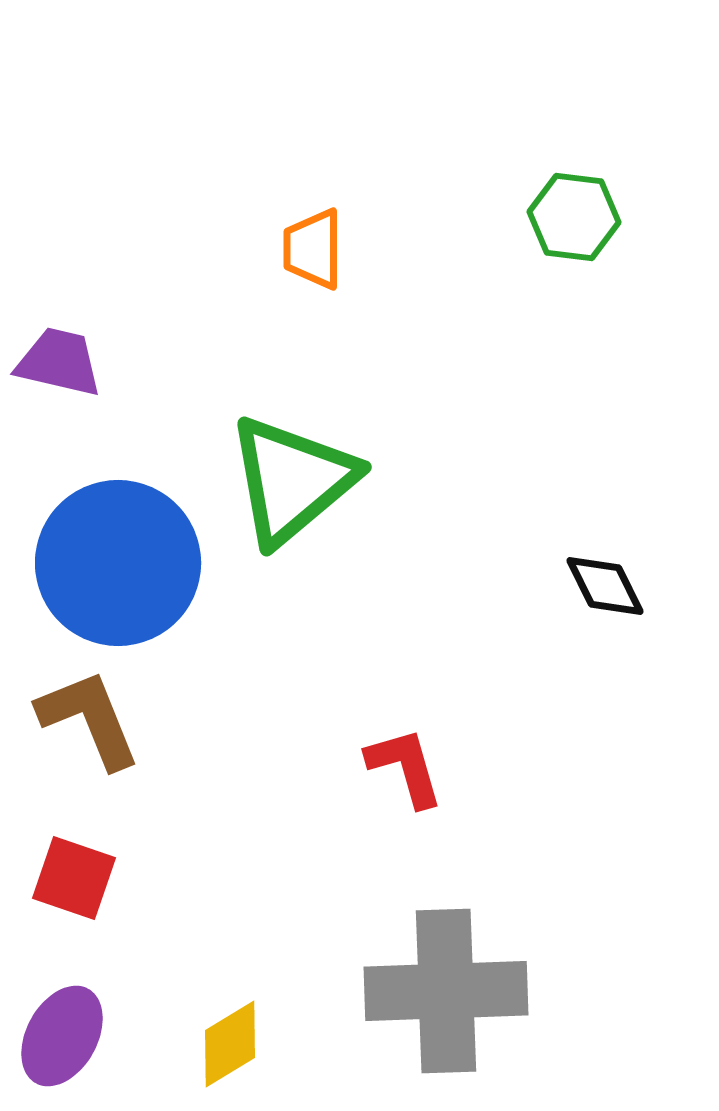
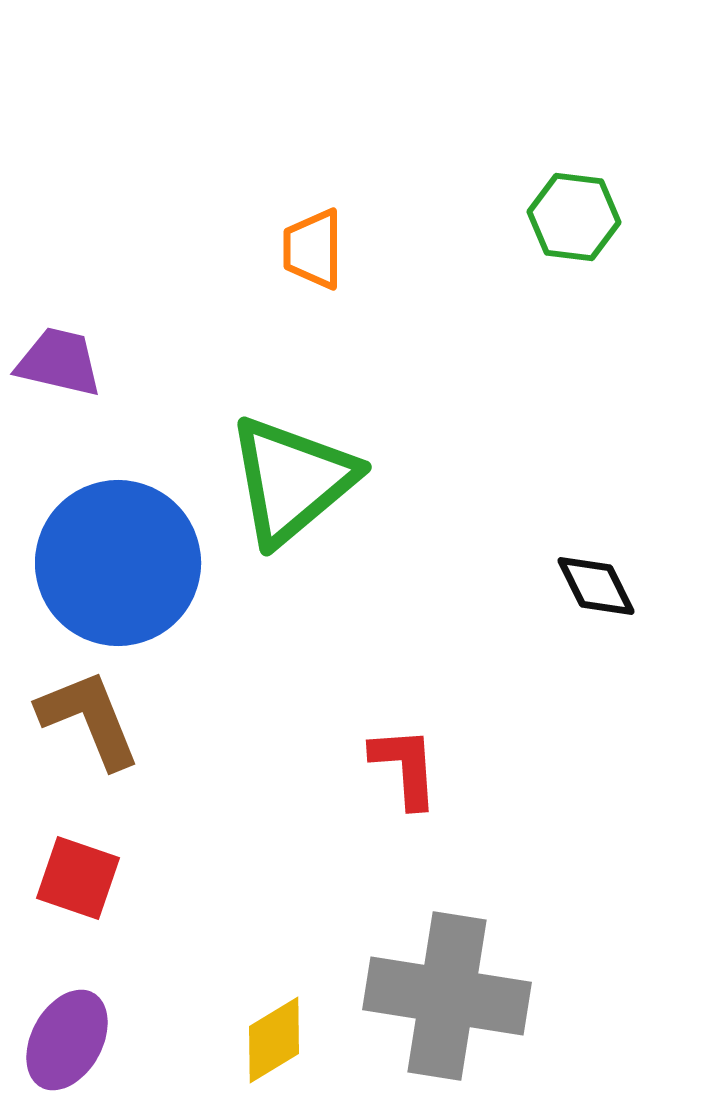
black diamond: moved 9 px left
red L-shape: rotated 12 degrees clockwise
red square: moved 4 px right
gray cross: moved 1 px right, 5 px down; rotated 11 degrees clockwise
purple ellipse: moved 5 px right, 4 px down
yellow diamond: moved 44 px right, 4 px up
